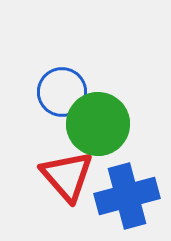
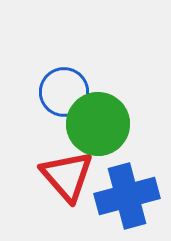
blue circle: moved 2 px right
